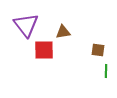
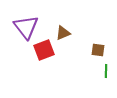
purple triangle: moved 2 px down
brown triangle: moved 1 px down; rotated 14 degrees counterclockwise
red square: rotated 20 degrees counterclockwise
